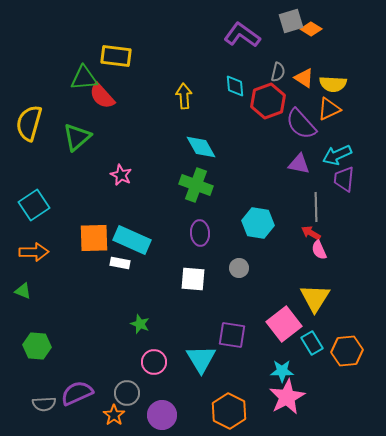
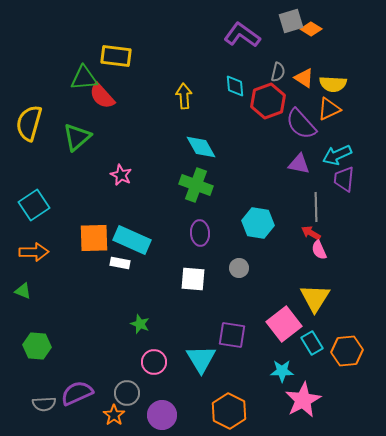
pink star at (287, 397): moved 16 px right, 3 px down
